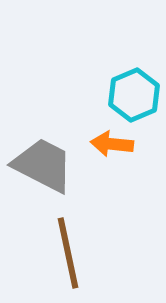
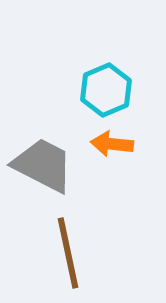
cyan hexagon: moved 28 px left, 5 px up
